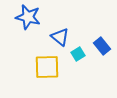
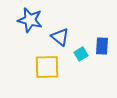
blue star: moved 2 px right, 3 px down
blue rectangle: rotated 42 degrees clockwise
cyan square: moved 3 px right
